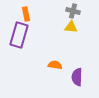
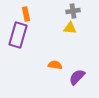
gray cross: rotated 24 degrees counterclockwise
yellow triangle: moved 1 px left, 1 px down
purple rectangle: moved 1 px left
purple semicircle: rotated 42 degrees clockwise
